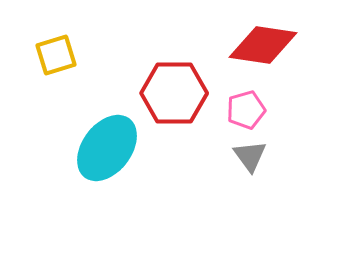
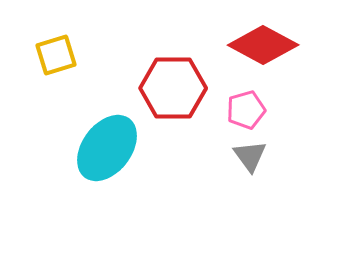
red diamond: rotated 20 degrees clockwise
red hexagon: moved 1 px left, 5 px up
